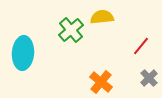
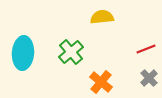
green cross: moved 22 px down
red line: moved 5 px right, 3 px down; rotated 30 degrees clockwise
